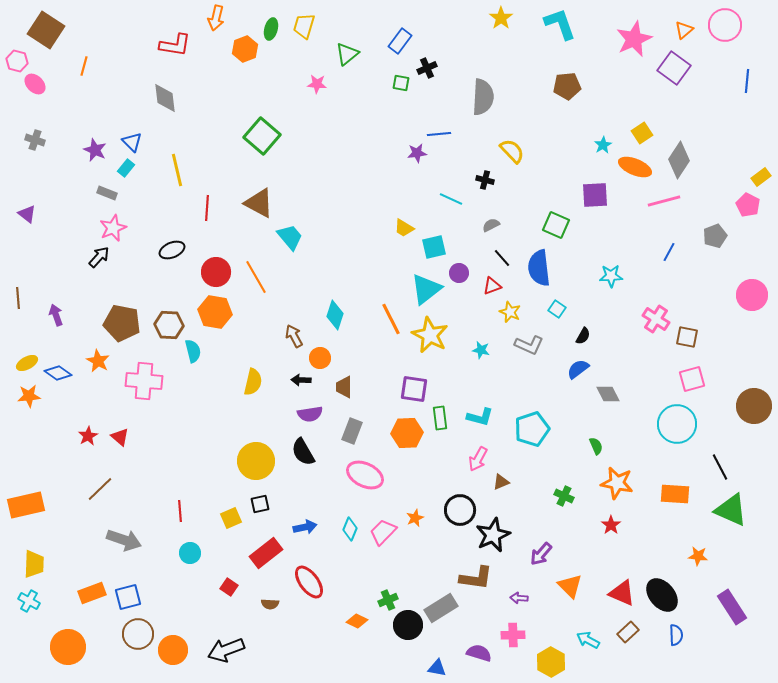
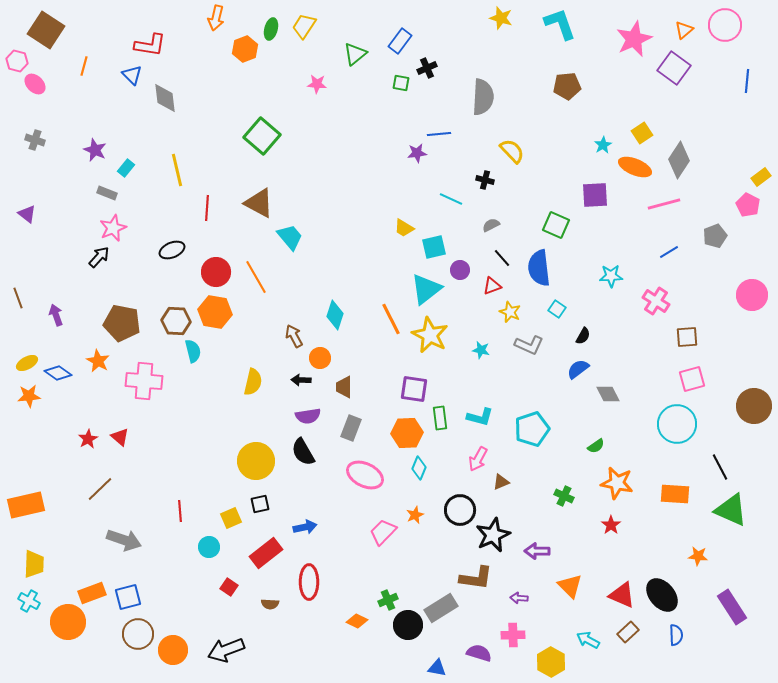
yellow star at (501, 18): rotated 20 degrees counterclockwise
yellow trapezoid at (304, 26): rotated 16 degrees clockwise
red L-shape at (175, 45): moved 25 px left
green triangle at (347, 54): moved 8 px right
blue triangle at (132, 142): moved 67 px up
pink line at (664, 201): moved 3 px down
blue line at (669, 252): rotated 30 degrees clockwise
purple circle at (459, 273): moved 1 px right, 3 px up
brown line at (18, 298): rotated 15 degrees counterclockwise
pink cross at (656, 319): moved 18 px up
brown hexagon at (169, 325): moved 7 px right, 4 px up
brown square at (687, 337): rotated 15 degrees counterclockwise
purple semicircle at (310, 414): moved 2 px left, 2 px down
gray rectangle at (352, 431): moved 1 px left, 3 px up
red star at (88, 436): moved 3 px down
green semicircle at (596, 446): rotated 78 degrees clockwise
orange star at (415, 518): moved 3 px up
cyan diamond at (350, 529): moved 69 px right, 61 px up
cyan circle at (190, 553): moved 19 px right, 6 px up
purple arrow at (541, 554): moved 4 px left, 3 px up; rotated 50 degrees clockwise
red ellipse at (309, 582): rotated 36 degrees clockwise
red triangle at (622, 593): moved 2 px down
orange circle at (68, 647): moved 25 px up
